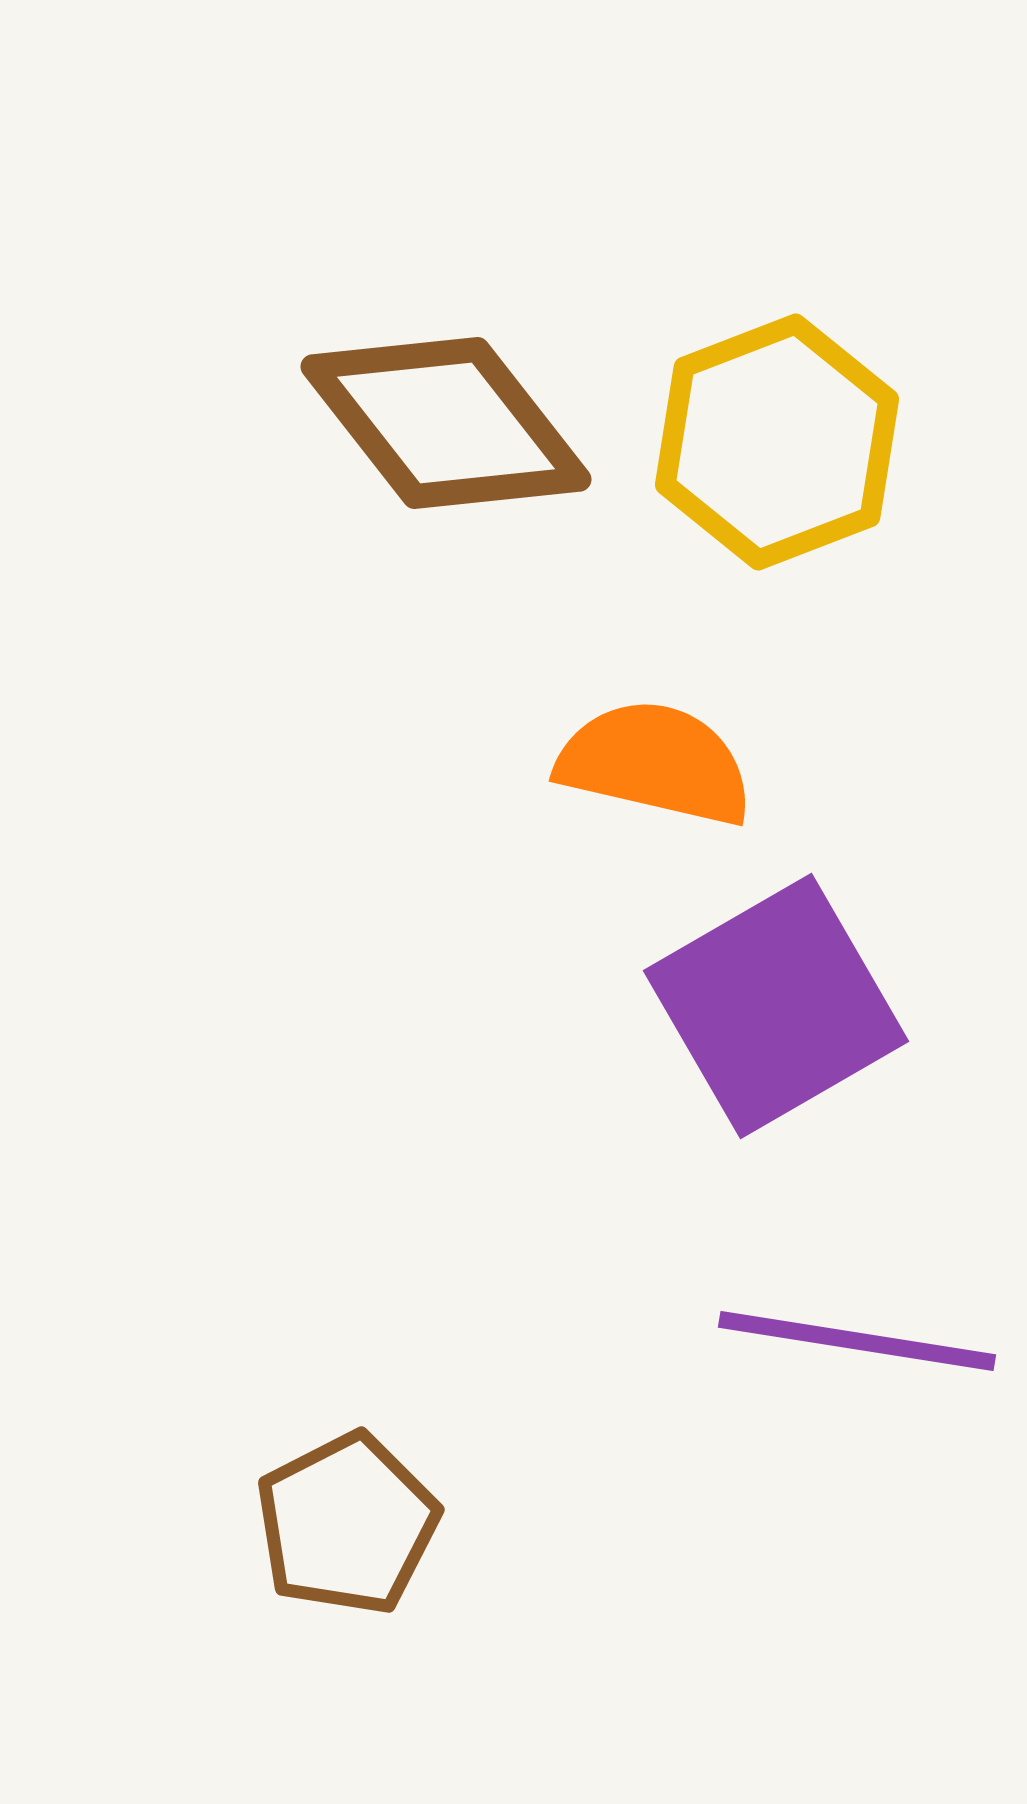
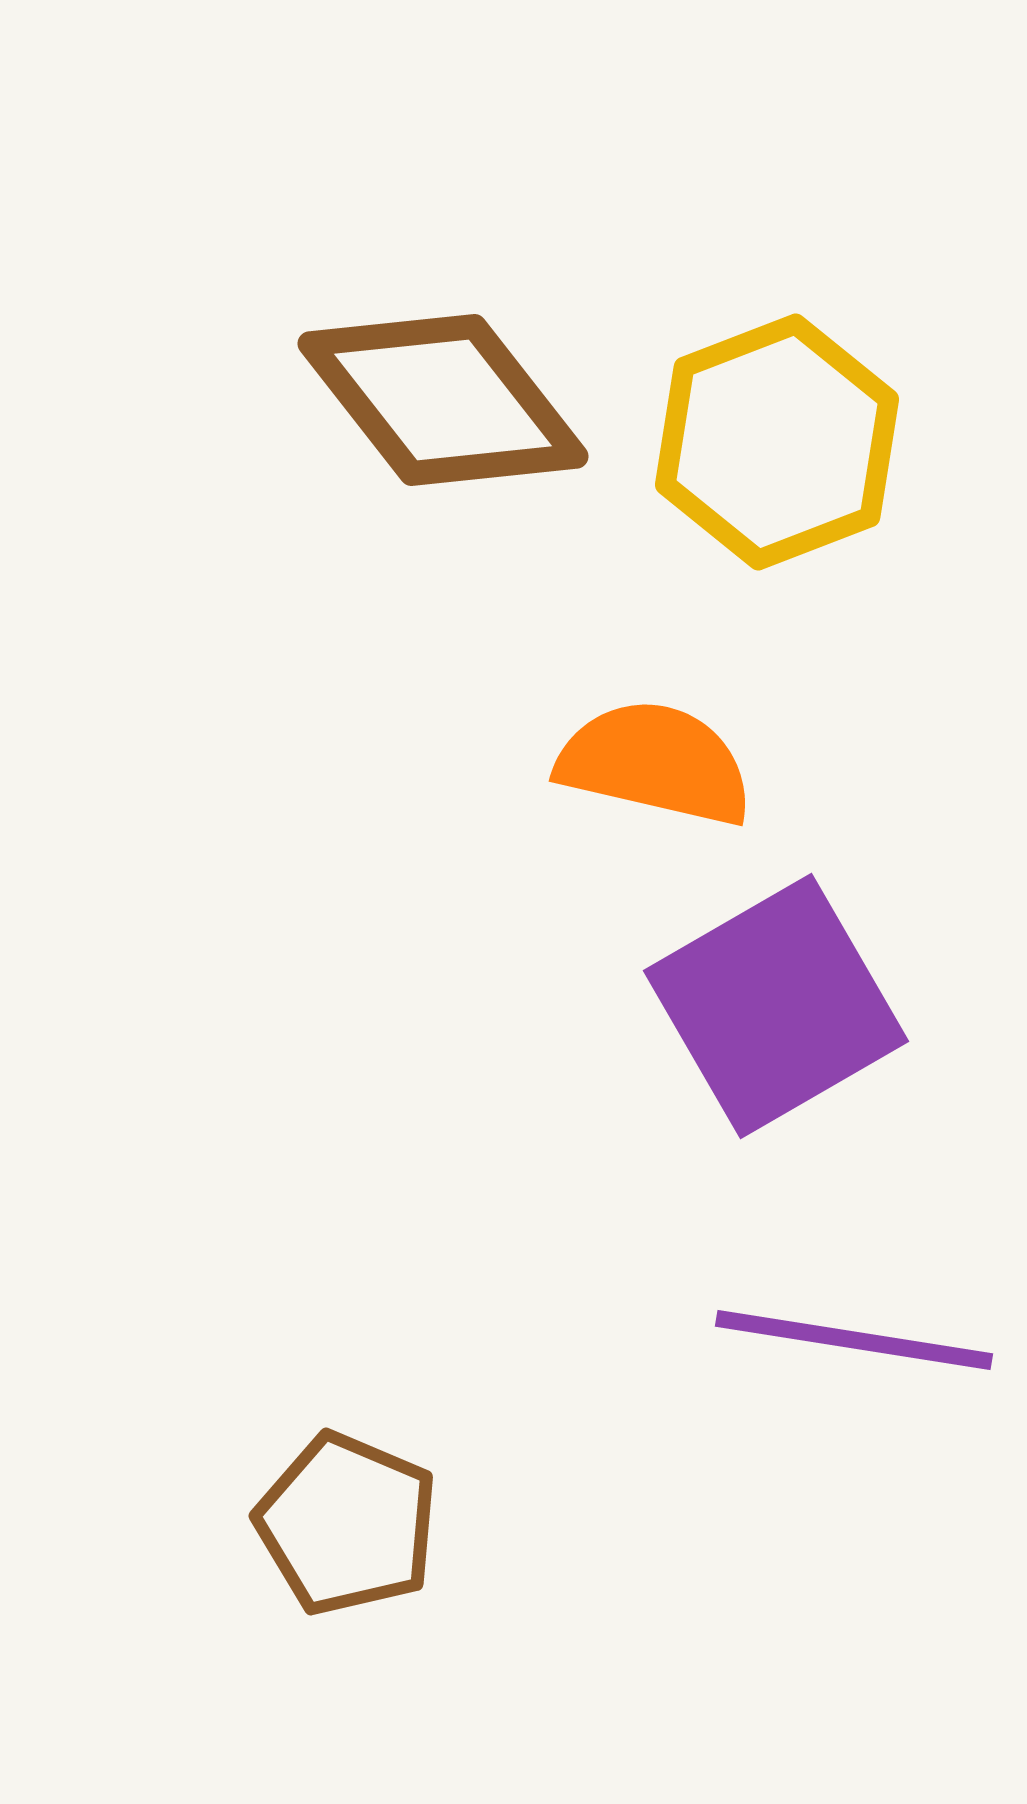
brown diamond: moved 3 px left, 23 px up
purple line: moved 3 px left, 1 px up
brown pentagon: rotated 22 degrees counterclockwise
